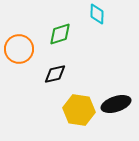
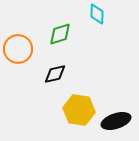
orange circle: moved 1 px left
black ellipse: moved 17 px down
